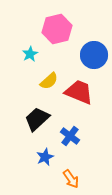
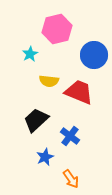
yellow semicircle: rotated 48 degrees clockwise
black trapezoid: moved 1 px left, 1 px down
